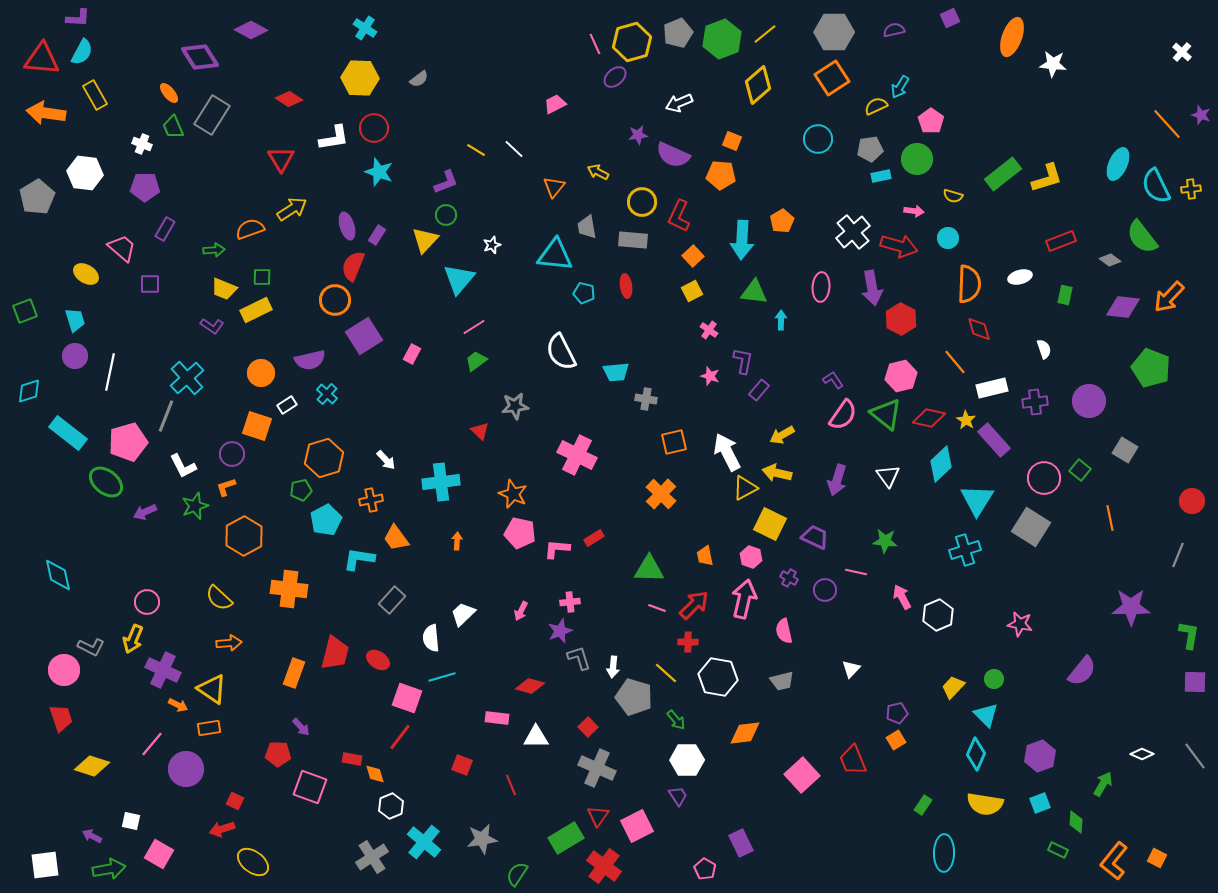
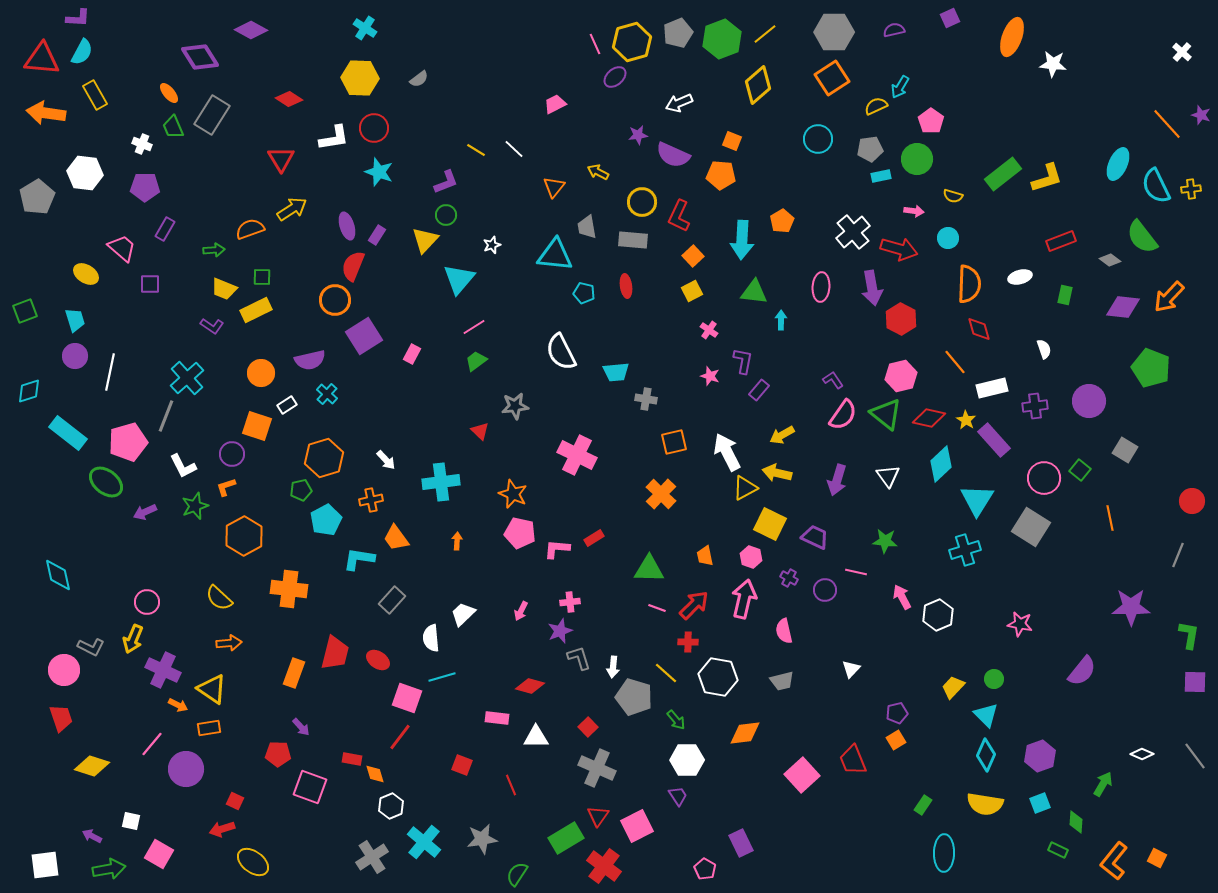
red arrow at (899, 246): moved 3 px down
purple cross at (1035, 402): moved 4 px down
cyan diamond at (976, 754): moved 10 px right, 1 px down
